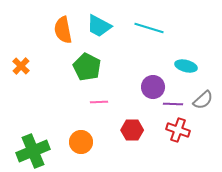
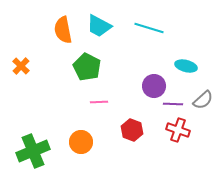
purple circle: moved 1 px right, 1 px up
red hexagon: rotated 20 degrees clockwise
